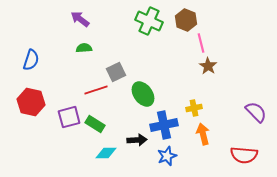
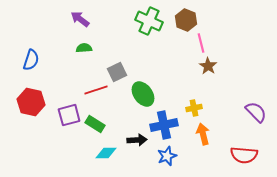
gray square: moved 1 px right
purple square: moved 2 px up
